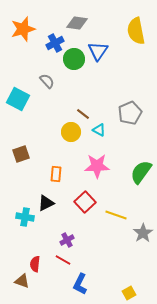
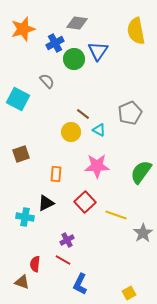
brown triangle: moved 1 px down
